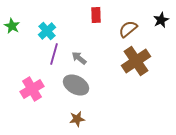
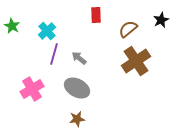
gray ellipse: moved 1 px right, 3 px down
